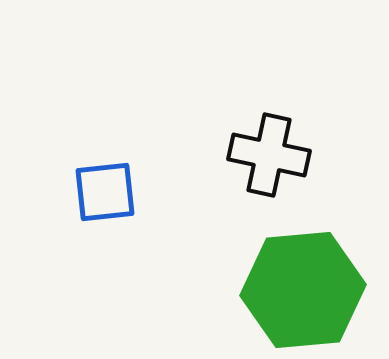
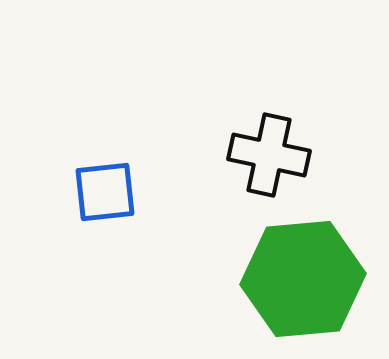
green hexagon: moved 11 px up
